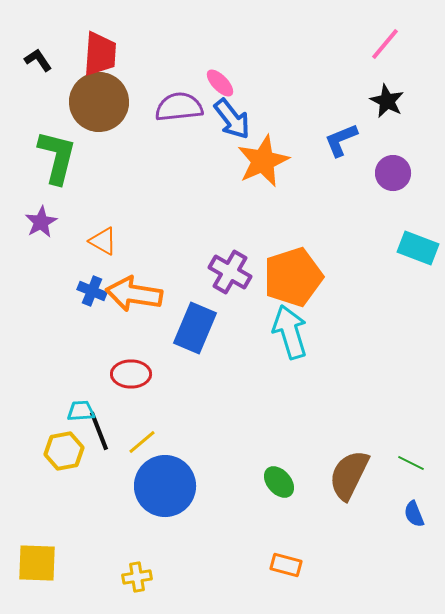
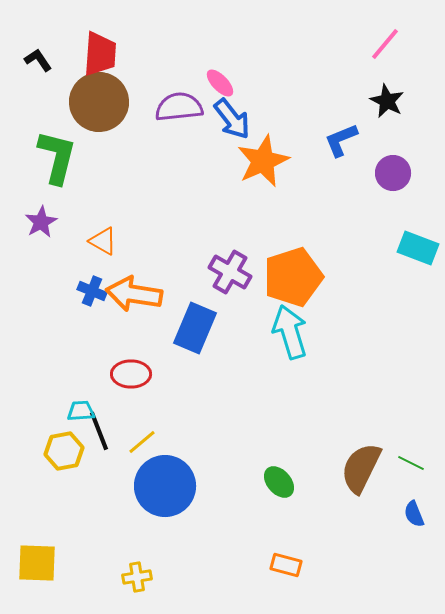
brown semicircle: moved 12 px right, 7 px up
